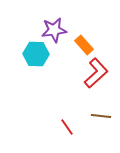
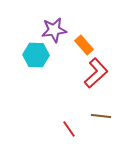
cyan hexagon: moved 1 px down
red line: moved 2 px right, 2 px down
